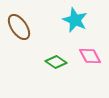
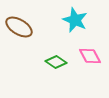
brown ellipse: rotated 24 degrees counterclockwise
